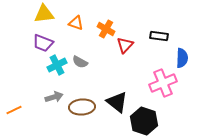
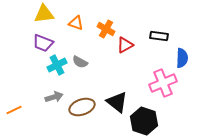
red triangle: rotated 18 degrees clockwise
brown ellipse: rotated 15 degrees counterclockwise
